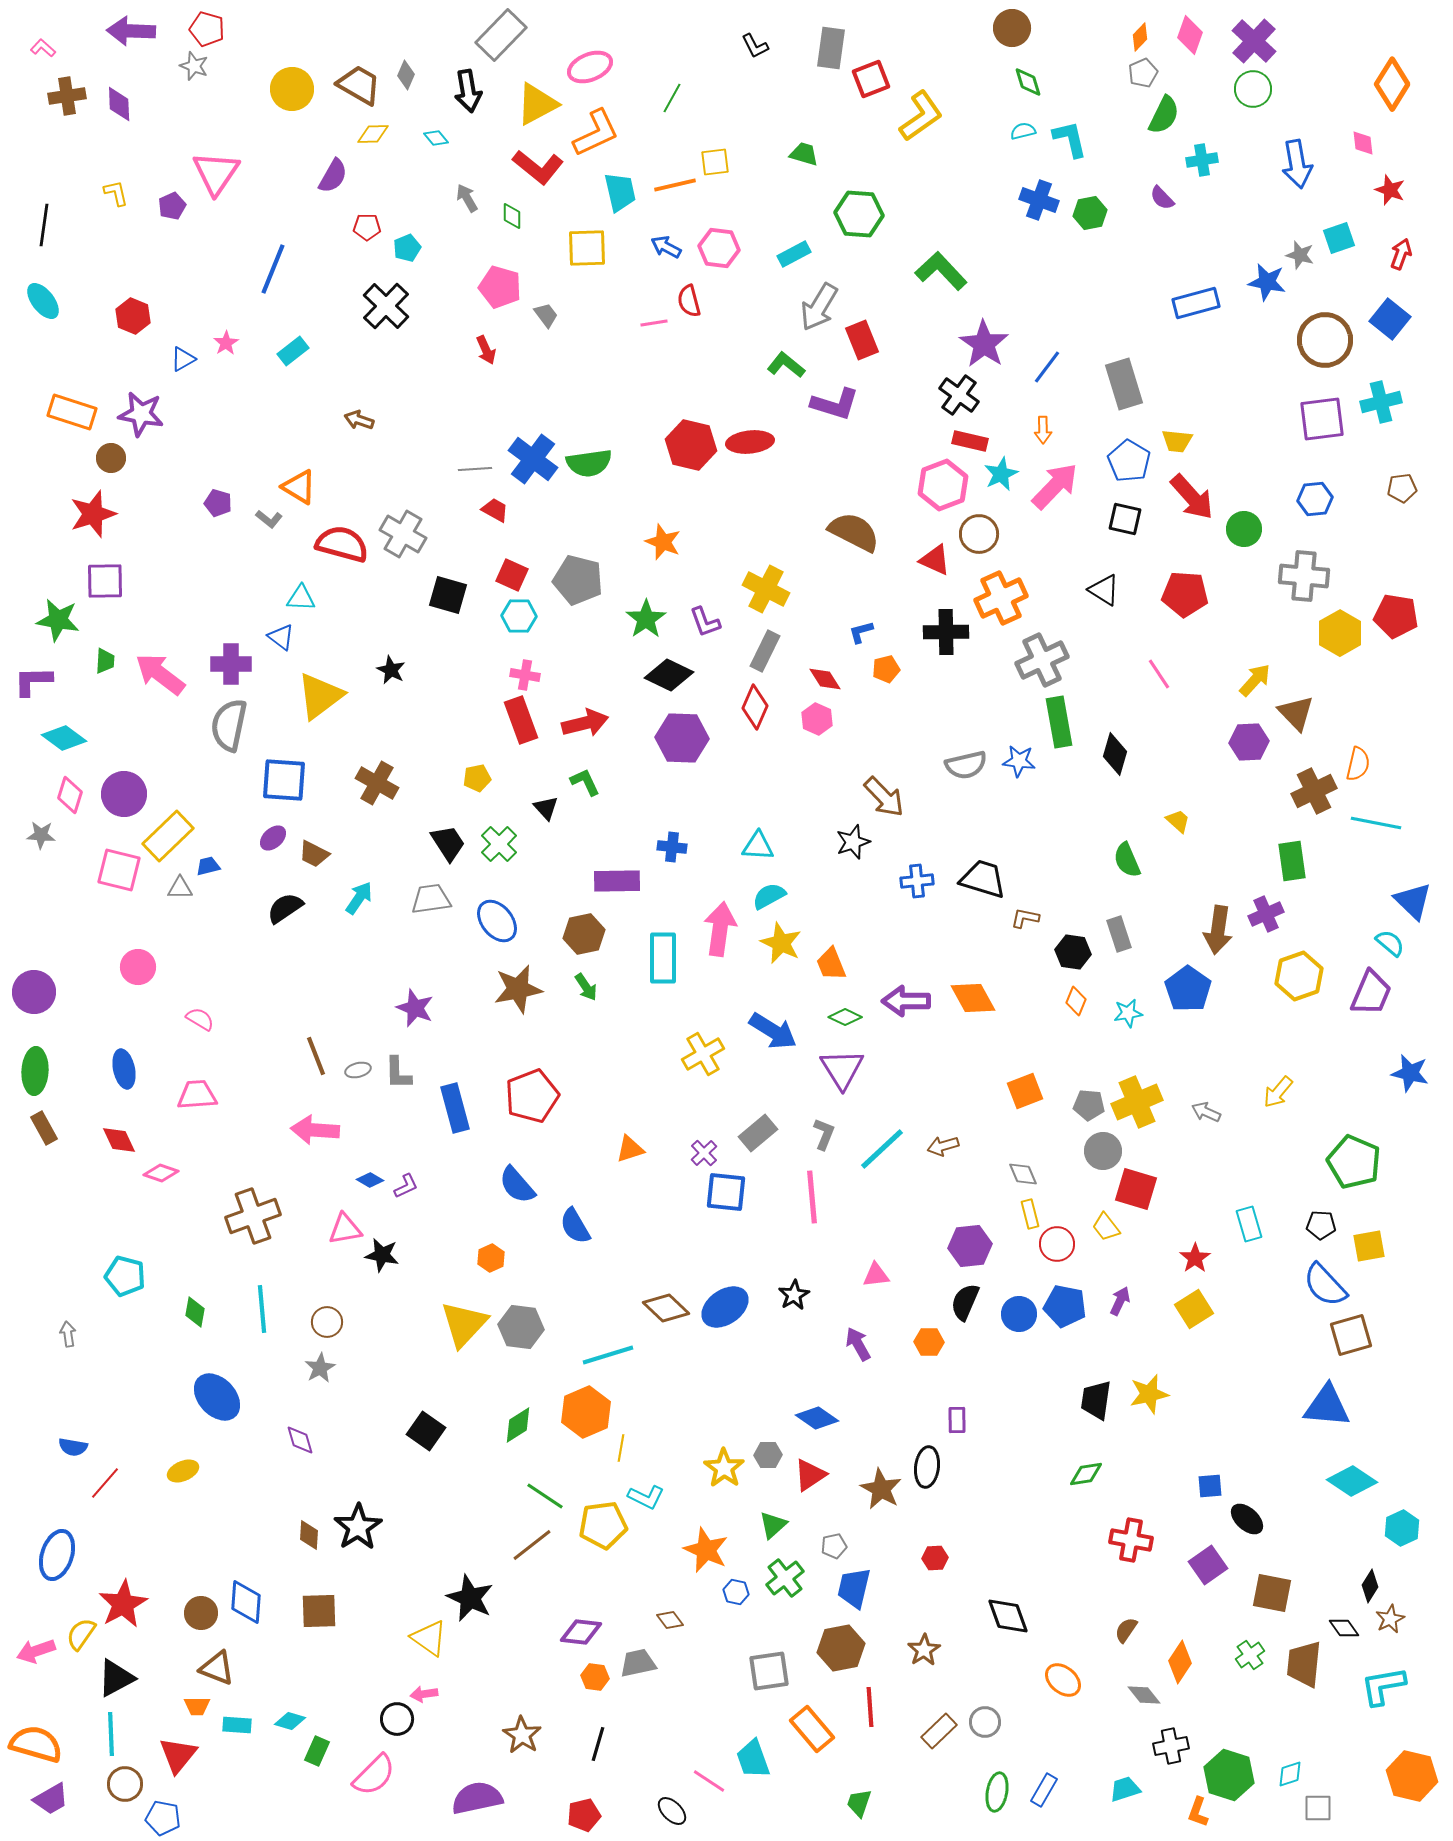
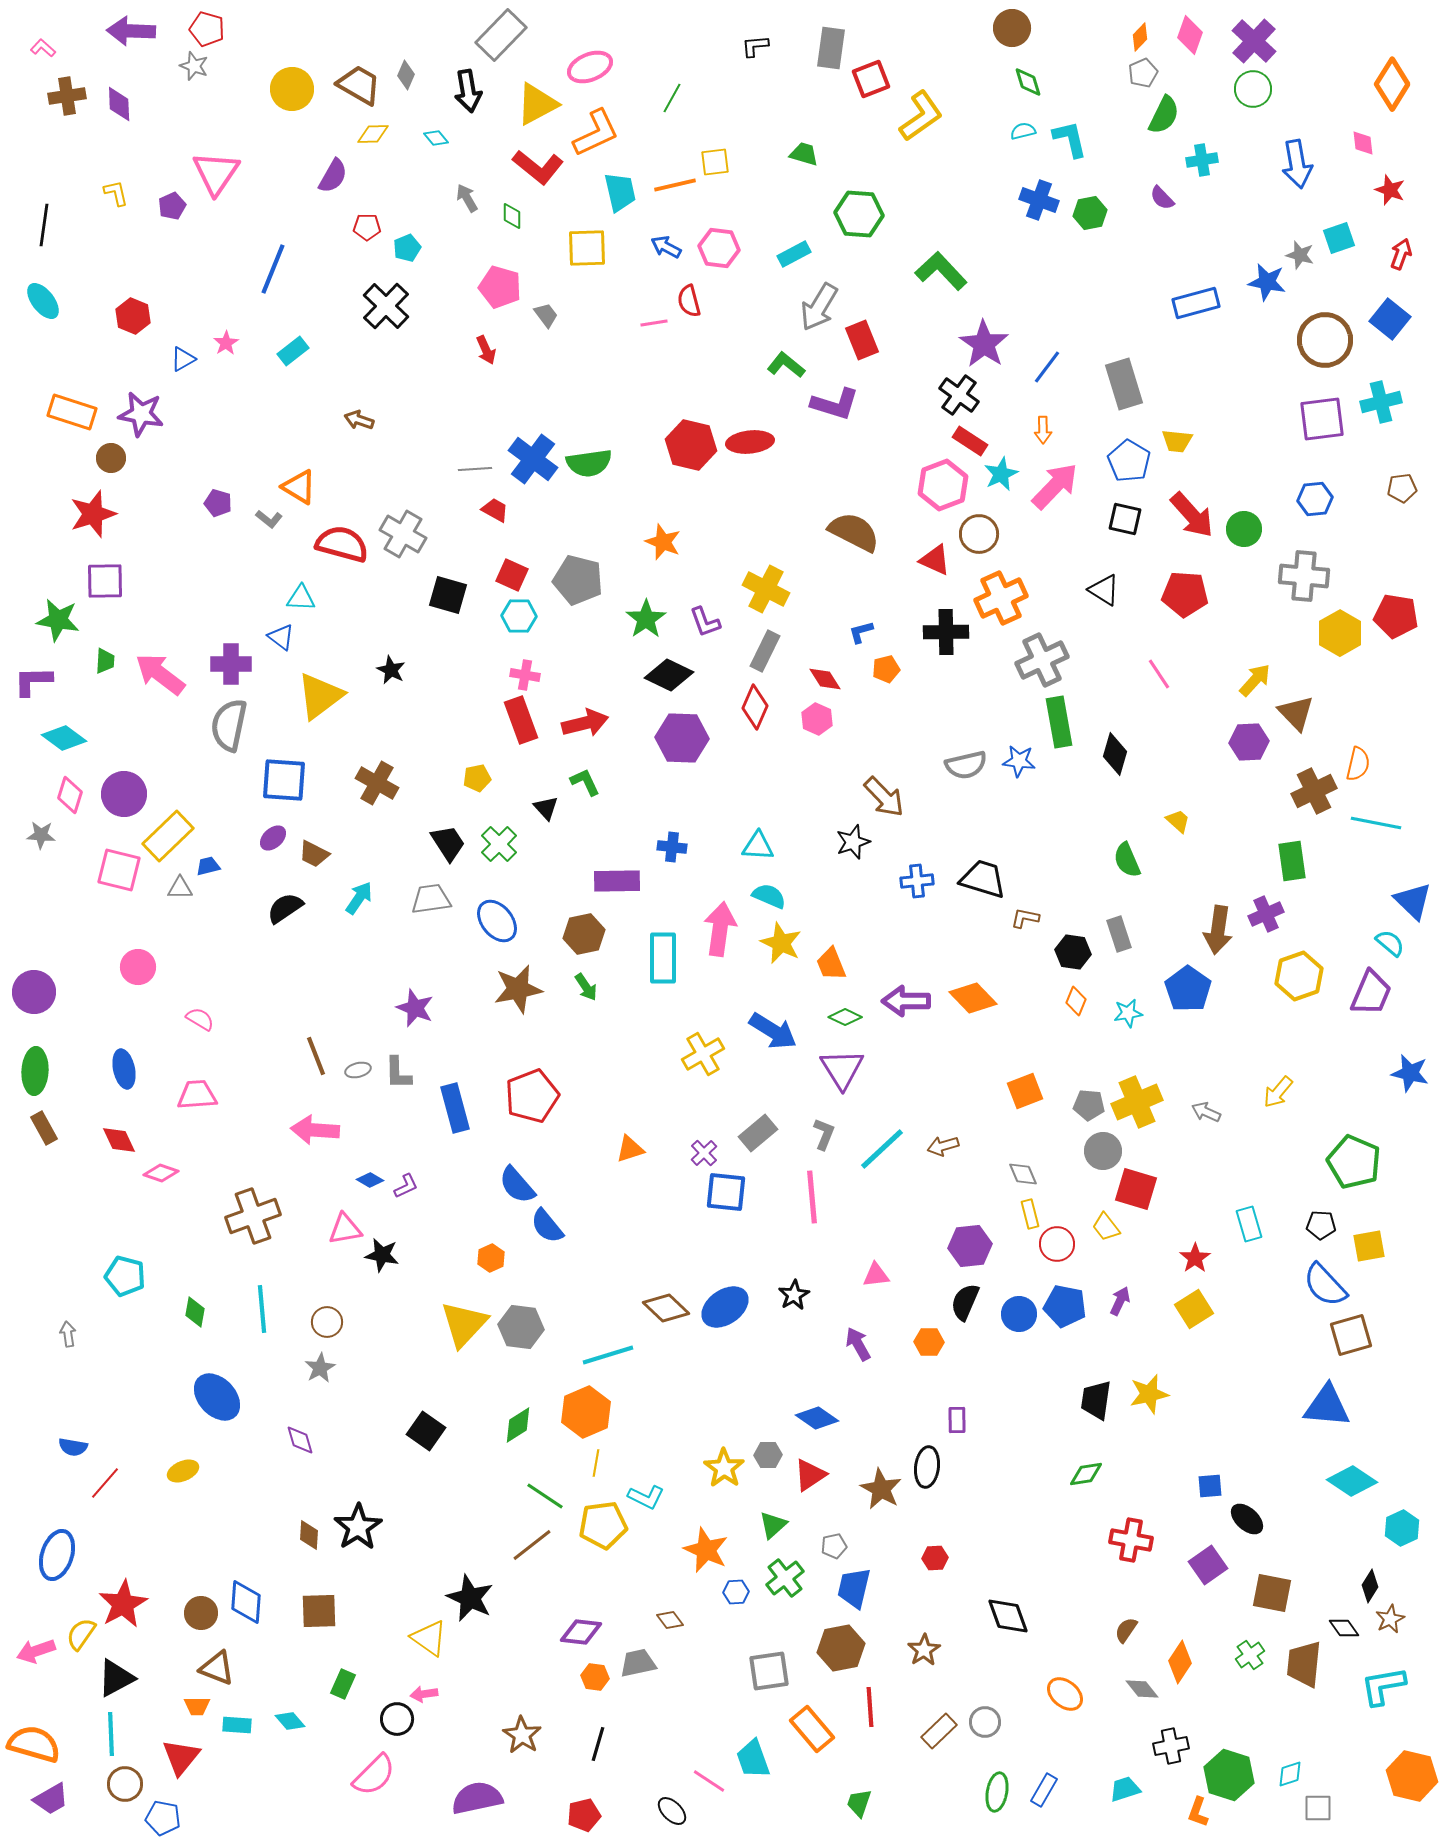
black L-shape at (755, 46): rotated 112 degrees clockwise
red rectangle at (970, 441): rotated 20 degrees clockwise
red arrow at (1192, 497): moved 18 px down
cyan semicircle at (769, 896): rotated 52 degrees clockwise
orange diamond at (973, 998): rotated 15 degrees counterclockwise
blue semicircle at (575, 1226): moved 28 px left; rotated 9 degrees counterclockwise
yellow line at (621, 1448): moved 25 px left, 15 px down
blue hexagon at (736, 1592): rotated 15 degrees counterclockwise
orange ellipse at (1063, 1680): moved 2 px right, 14 px down
gray diamond at (1144, 1695): moved 2 px left, 6 px up
cyan diamond at (290, 1721): rotated 32 degrees clockwise
orange semicircle at (36, 1744): moved 2 px left
green rectangle at (317, 1751): moved 26 px right, 67 px up
red triangle at (178, 1755): moved 3 px right, 2 px down
